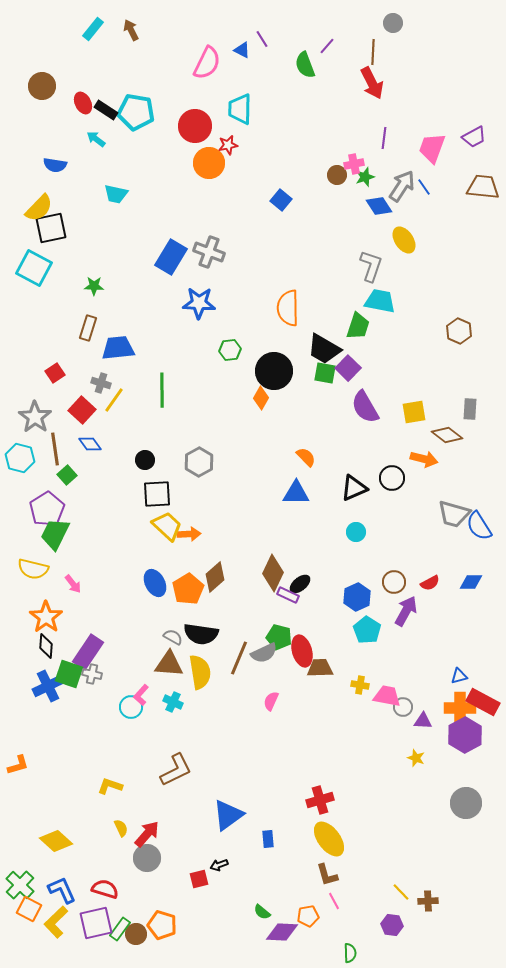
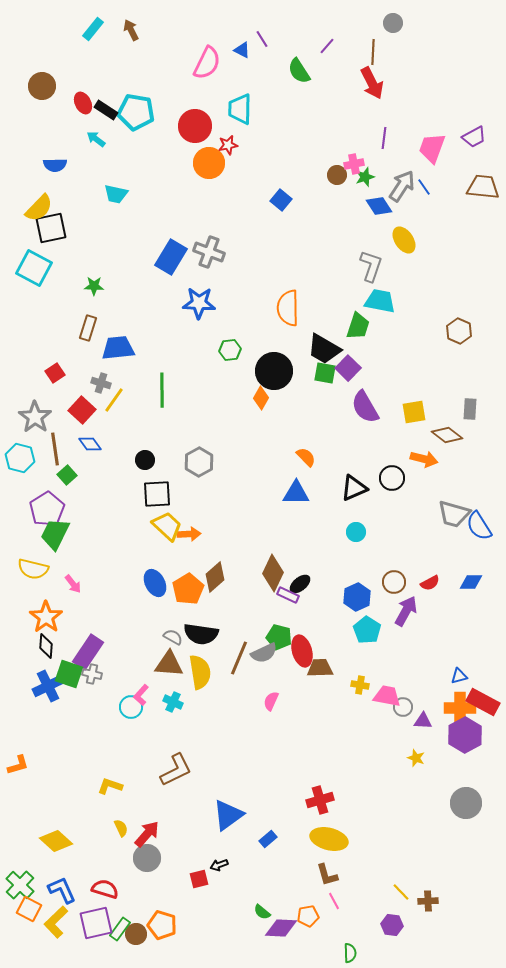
green semicircle at (305, 65): moved 6 px left, 6 px down; rotated 12 degrees counterclockwise
blue semicircle at (55, 165): rotated 10 degrees counterclockwise
blue rectangle at (268, 839): rotated 54 degrees clockwise
yellow ellipse at (329, 839): rotated 39 degrees counterclockwise
purple diamond at (282, 932): moved 1 px left, 4 px up
